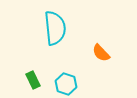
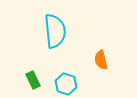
cyan semicircle: moved 3 px down
orange semicircle: moved 7 px down; rotated 30 degrees clockwise
